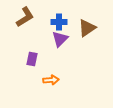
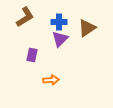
purple rectangle: moved 4 px up
